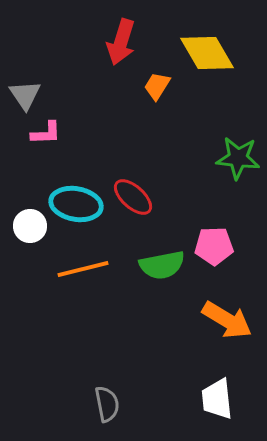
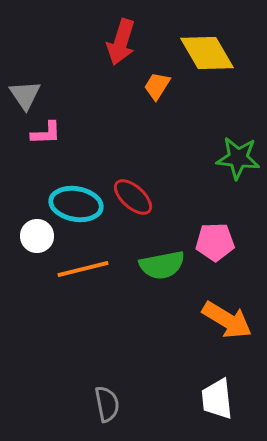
white circle: moved 7 px right, 10 px down
pink pentagon: moved 1 px right, 4 px up
